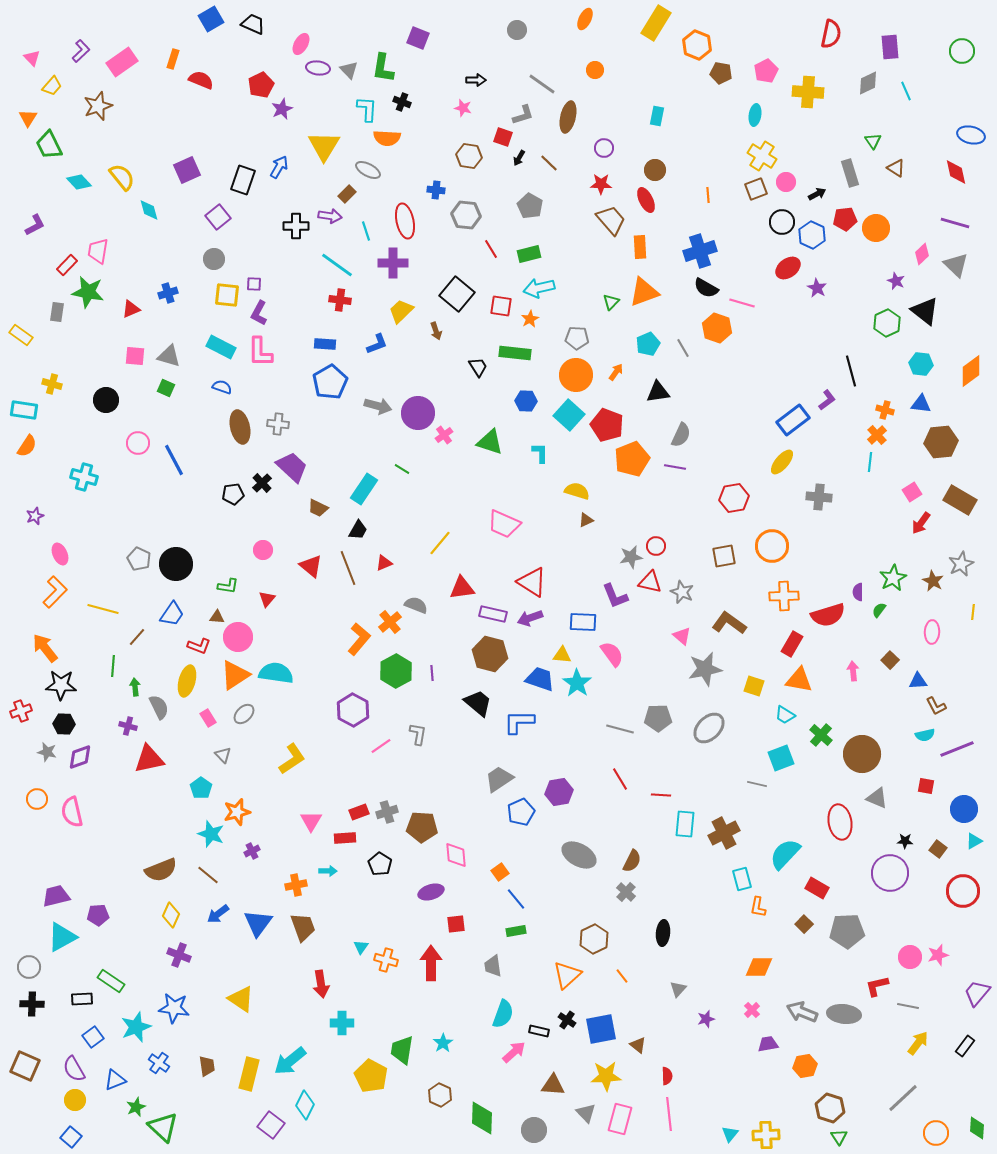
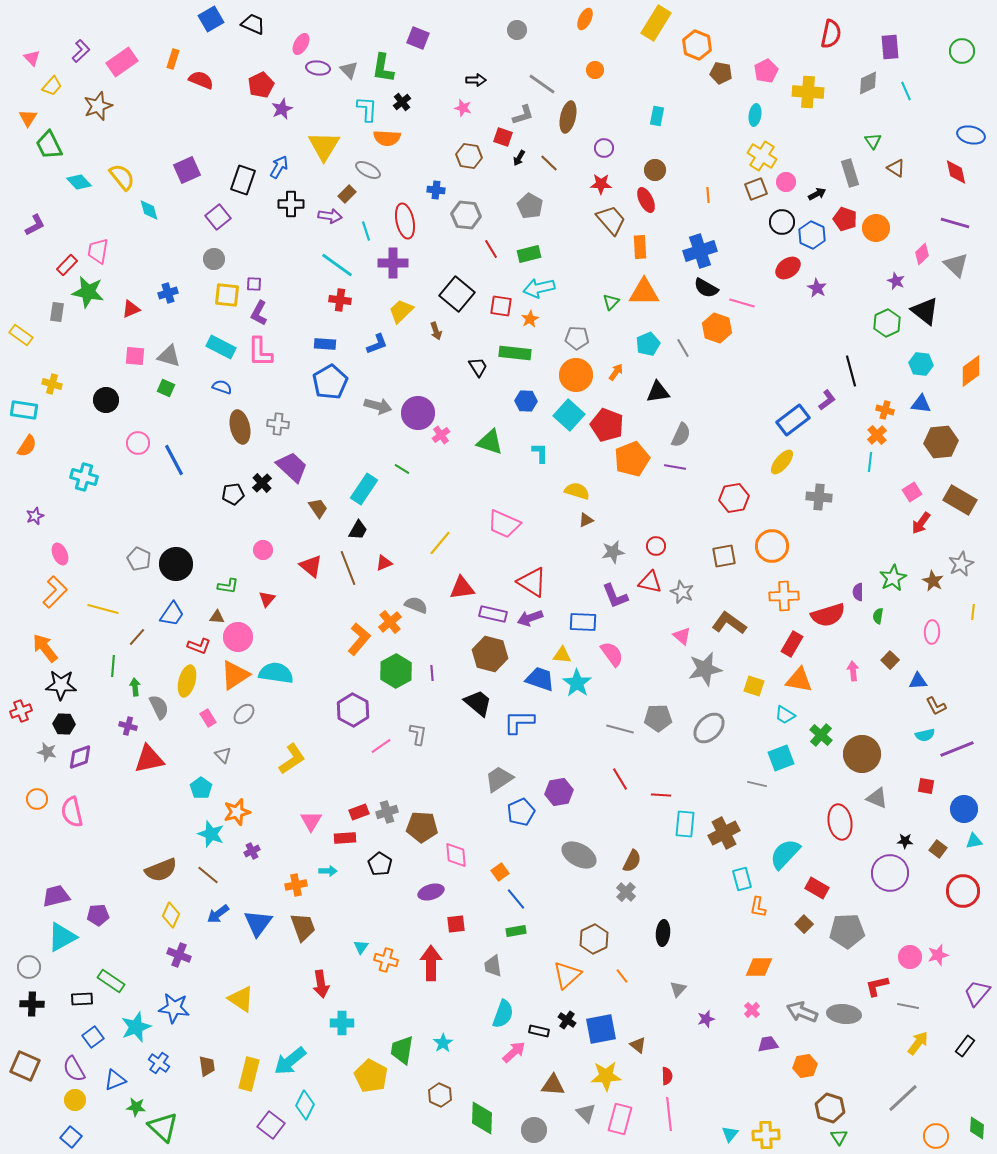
black cross at (402, 102): rotated 30 degrees clockwise
red pentagon at (845, 219): rotated 25 degrees clockwise
black cross at (296, 226): moved 5 px left, 22 px up
orange triangle at (644, 292): rotated 20 degrees clockwise
pink cross at (444, 435): moved 3 px left
brown trapezoid at (318, 508): rotated 150 degrees counterclockwise
gray star at (631, 557): moved 18 px left, 5 px up
green semicircle at (879, 610): moved 1 px left, 6 px down; rotated 28 degrees counterclockwise
cyan triangle at (974, 841): rotated 18 degrees clockwise
green star at (136, 1107): rotated 30 degrees clockwise
orange circle at (936, 1133): moved 3 px down
